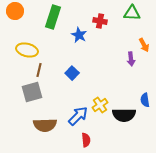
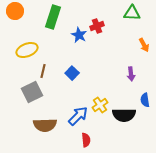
red cross: moved 3 px left, 5 px down; rotated 32 degrees counterclockwise
yellow ellipse: rotated 35 degrees counterclockwise
purple arrow: moved 15 px down
brown line: moved 4 px right, 1 px down
gray square: rotated 10 degrees counterclockwise
